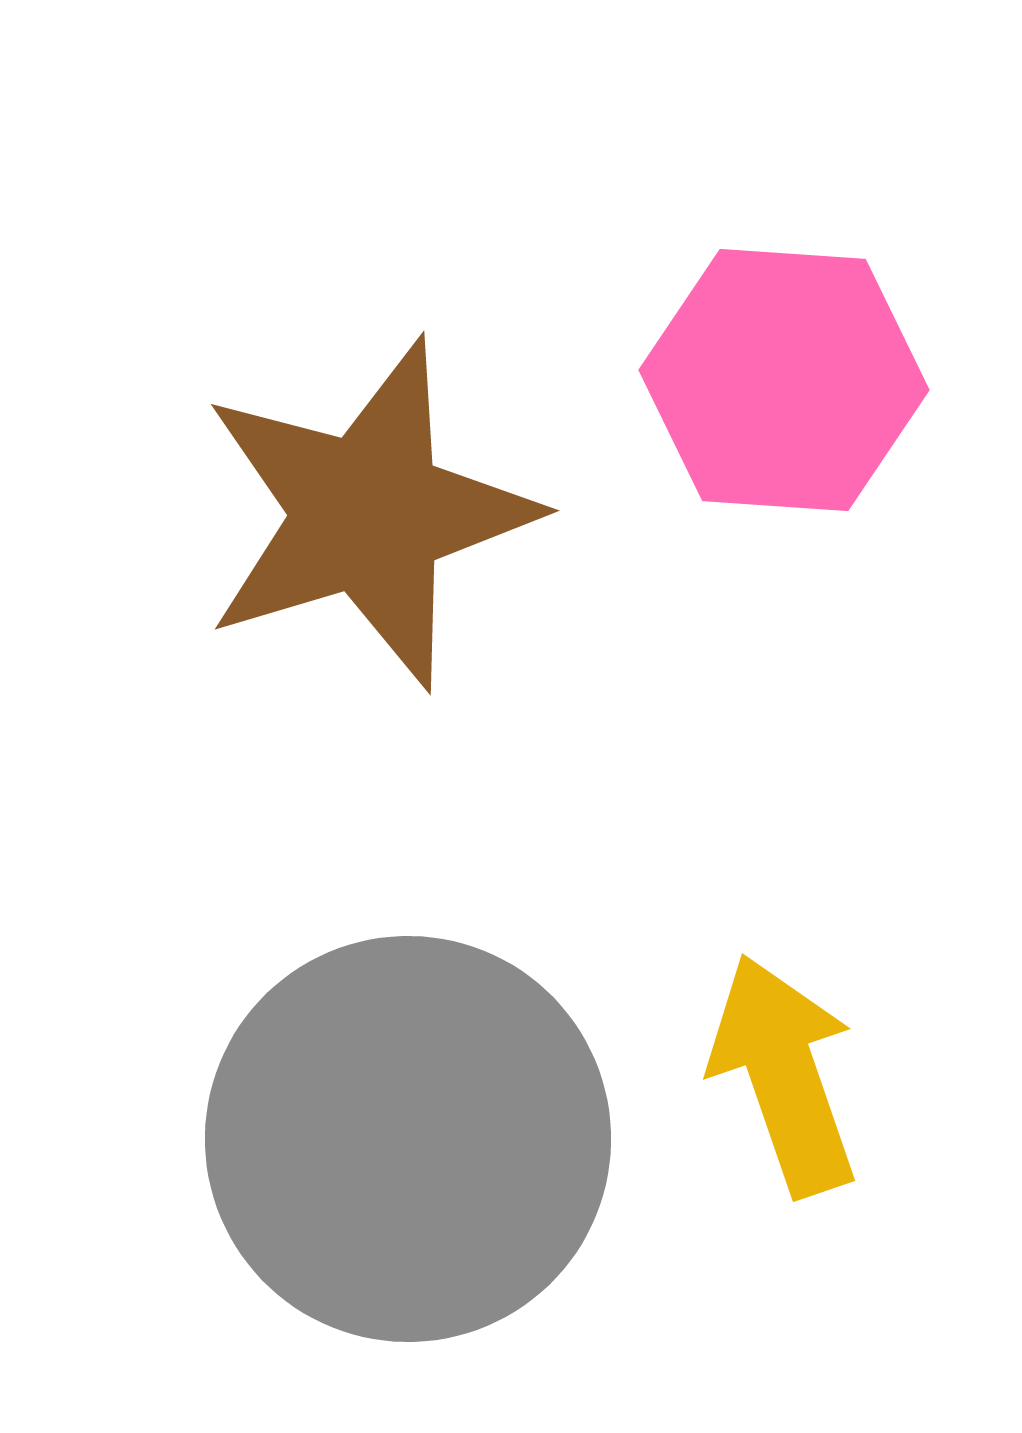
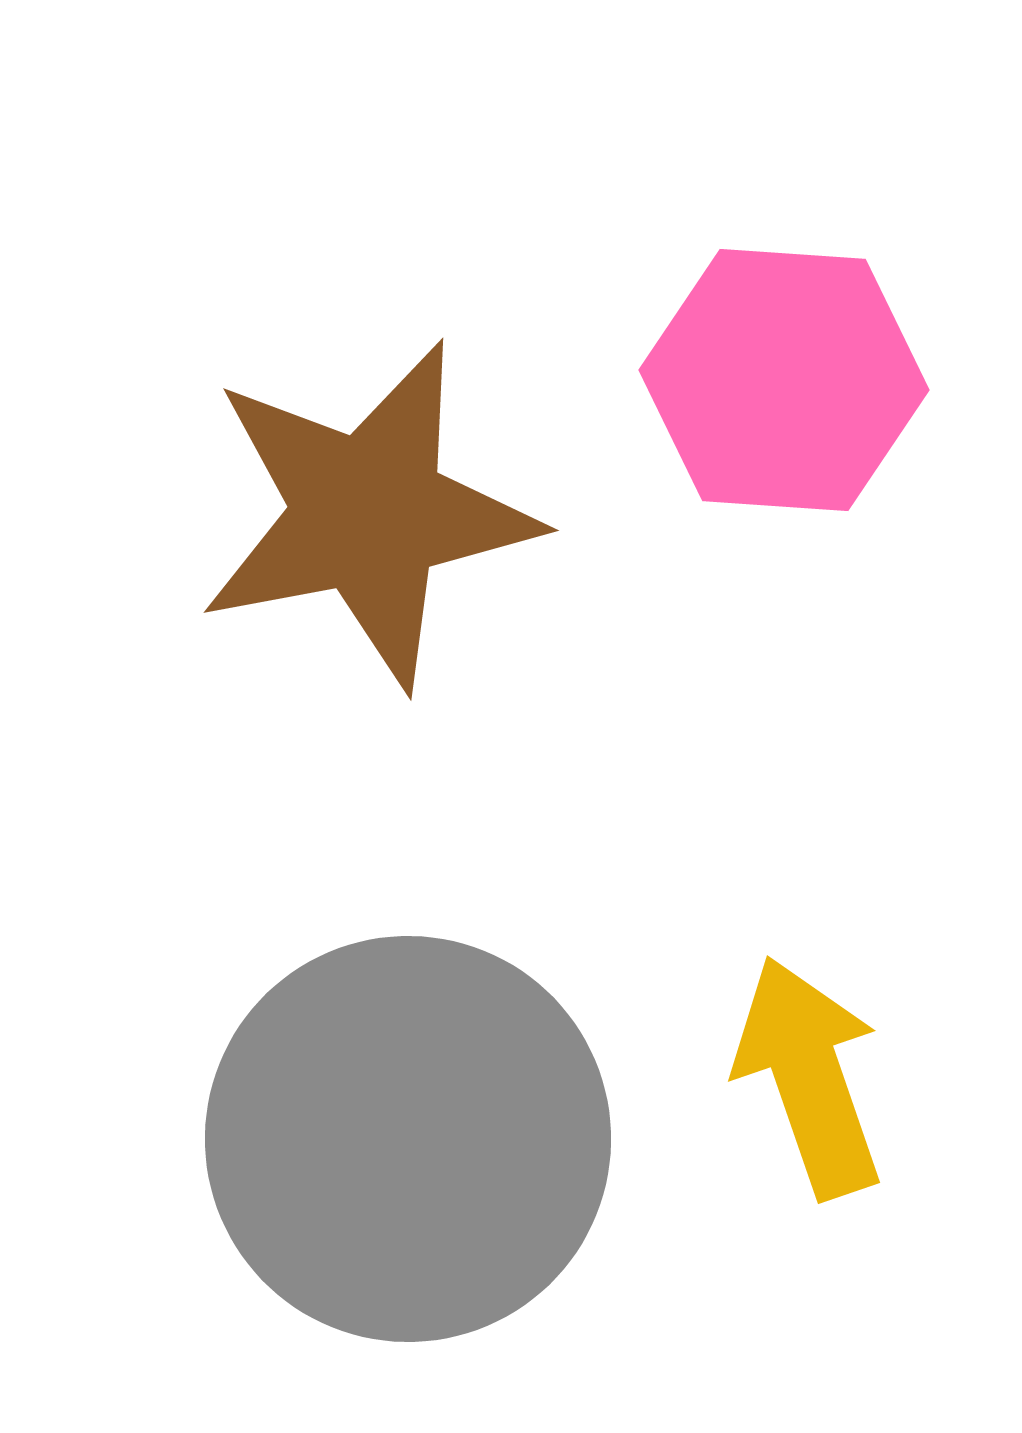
brown star: rotated 6 degrees clockwise
yellow arrow: moved 25 px right, 2 px down
